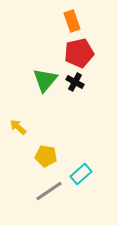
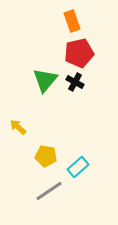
cyan rectangle: moved 3 px left, 7 px up
